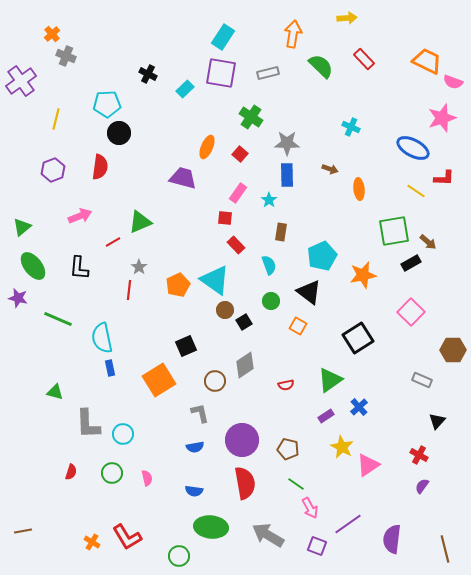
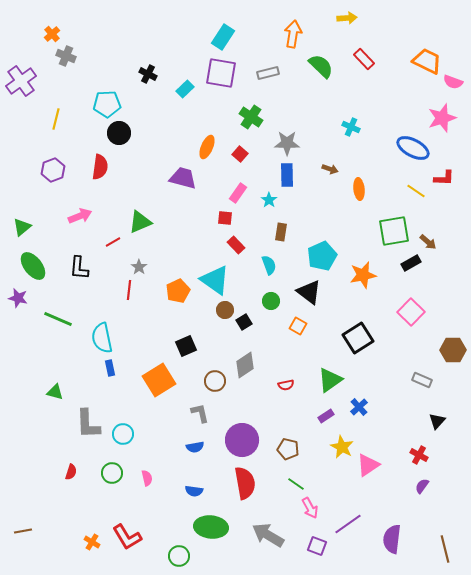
orange pentagon at (178, 285): moved 6 px down
